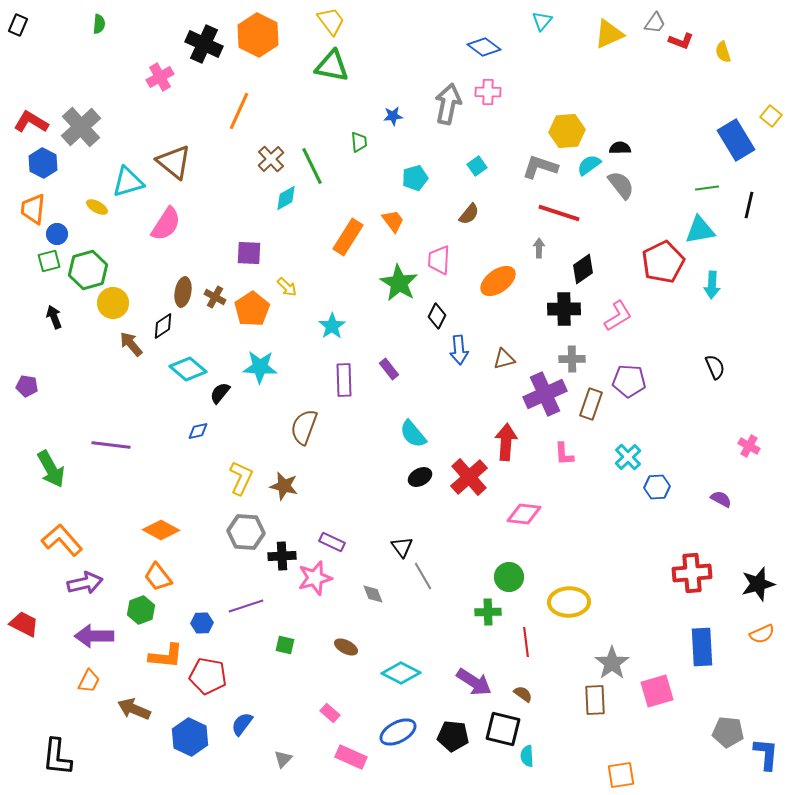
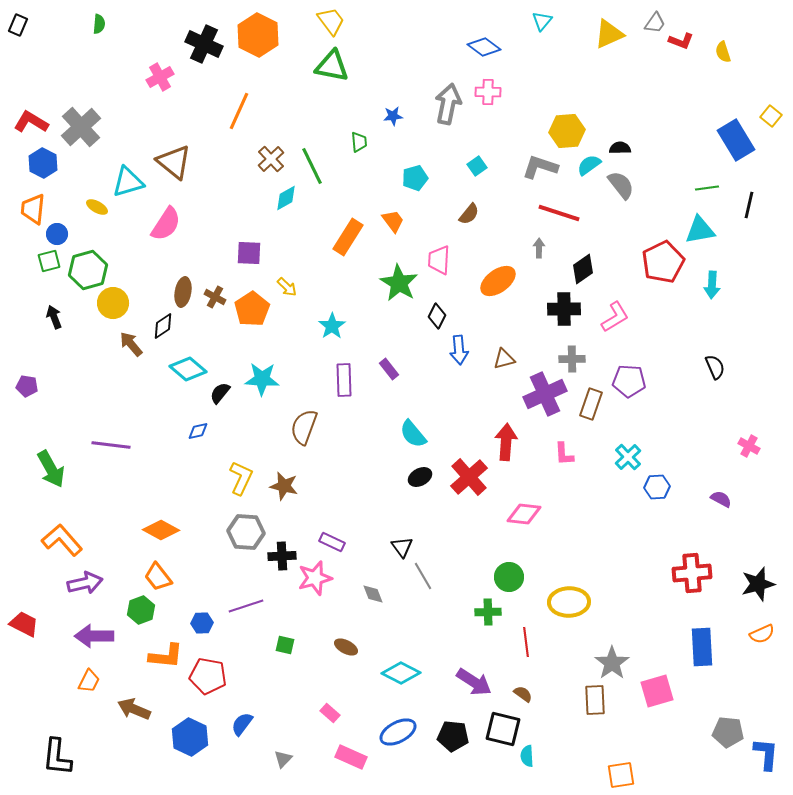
pink L-shape at (618, 316): moved 3 px left, 1 px down
cyan star at (260, 367): moved 2 px right, 12 px down
